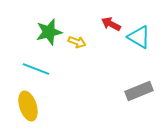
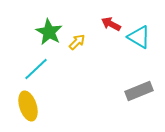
green star: rotated 28 degrees counterclockwise
yellow arrow: rotated 66 degrees counterclockwise
cyan line: rotated 64 degrees counterclockwise
